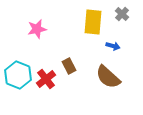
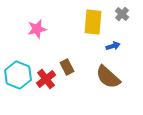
blue arrow: rotated 32 degrees counterclockwise
brown rectangle: moved 2 px left, 1 px down
